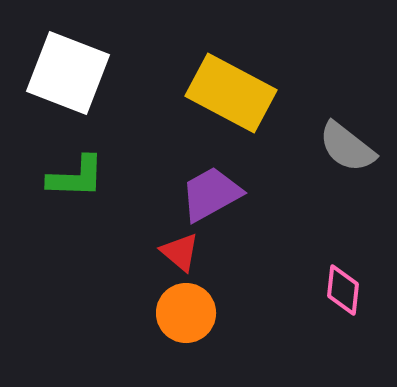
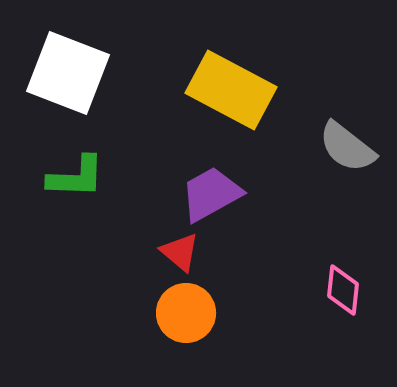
yellow rectangle: moved 3 px up
